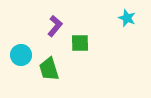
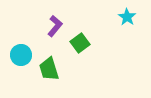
cyan star: moved 1 px up; rotated 12 degrees clockwise
green square: rotated 36 degrees counterclockwise
